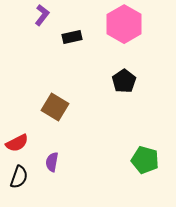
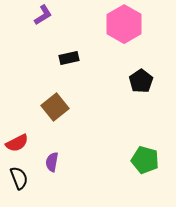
purple L-shape: moved 1 px right; rotated 20 degrees clockwise
black rectangle: moved 3 px left, 21 px down
black pentagon: moved 17 px right
brown square: rotated 20 degrees clockwise
black semicircle: moved 1 px down; rotated 40 degrees counterclockwise
